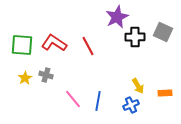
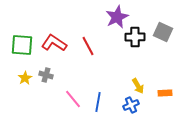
blue line: moved 1 px down
